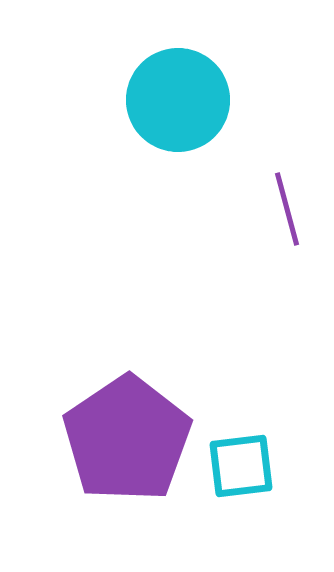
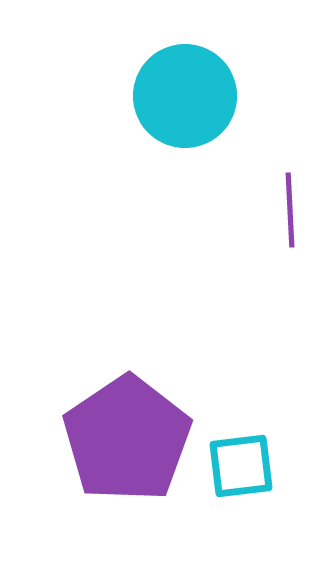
cyan circle: moved 7 px right, 4 px up
purple line: moved 3 px right, 1 px down; rotated 12 degrees clockwise
